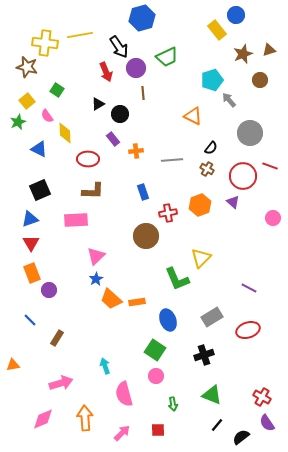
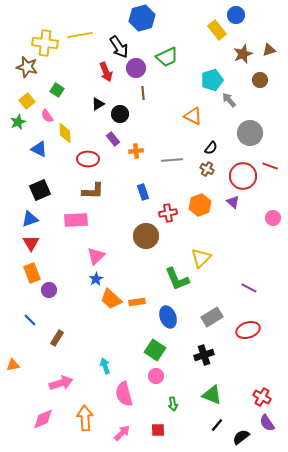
blue ellipse at (168, 320): moved 3 px up
